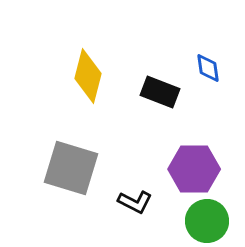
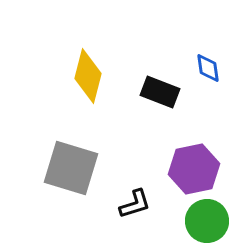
purple hexagon: rotated 12 degrees counterclockwise
black L-shape: moved 2 px down; rotated 44 degrees counterclockwise
